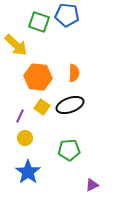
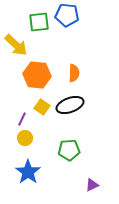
green square: rotated 25 degrees counterclockwise
orange hexagon: moved 1 px left, 2 px up
purple line: moved 2 px right, 3 px down
